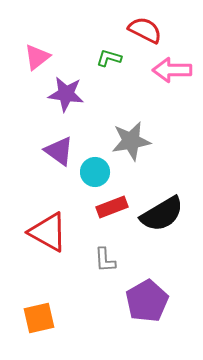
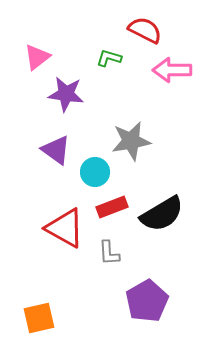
purple triangle: moved 3 px left, 1 px up
red triangle: moved 17 px right, 4 px up
gray L-shape: moved 4 px right, 7 px up
